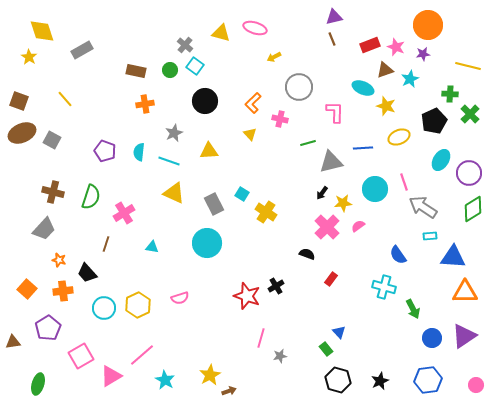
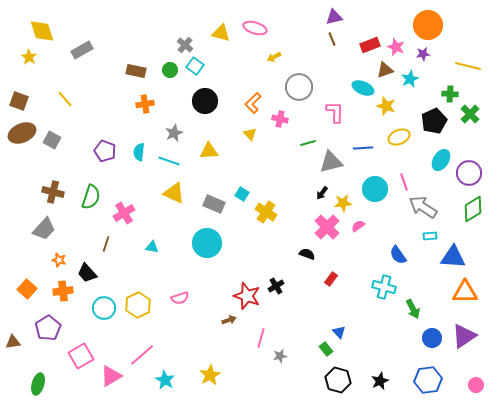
gray rectangle at (214, 204): rotated 40 degrees counterclockwise
brown arrow at (229, 391): moved 71 px up
